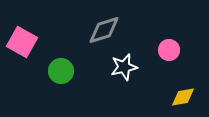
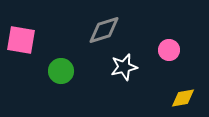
pink square: moved 1 px left, 2 px up; rotated 20 degrees counterclockwise
yellow diamond: moved 1 px down
